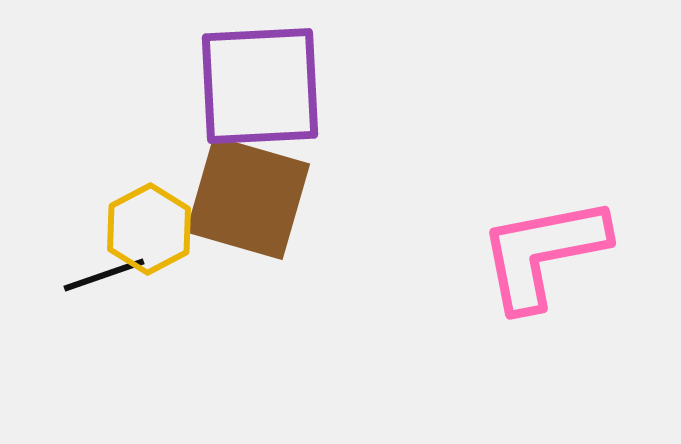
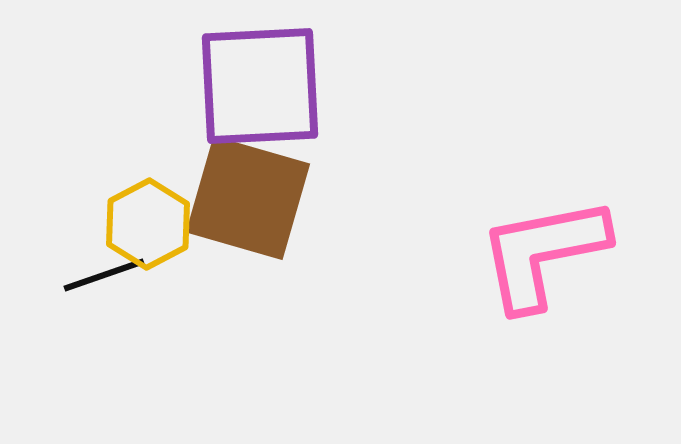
yellow hexagon: moved 1 px left, 5 px up
